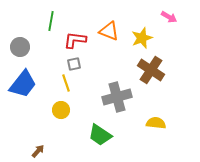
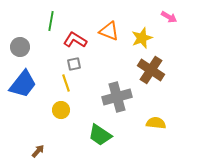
red L-shape: rotated 25 degrees clockwise
